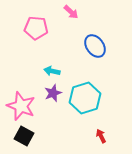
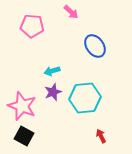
pink pentagon: moved 4 px left, 2 px up
cyan arrow: rotated 28 degrees counterclockwise
purple star: moved 1 px up
cyan hexagon: rotated 12 degrees clockwise
pink star: moved 1 px right
